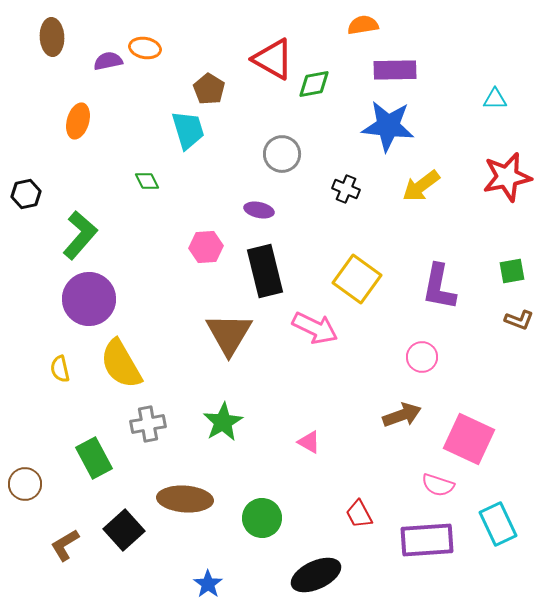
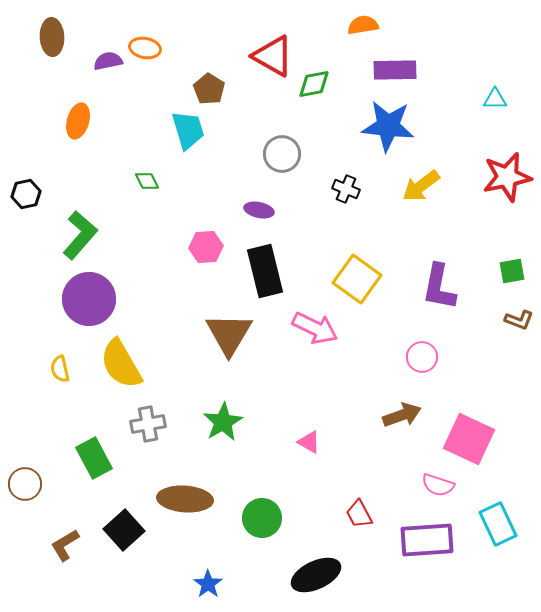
red triangle at (273, 59): moved 3 px up
